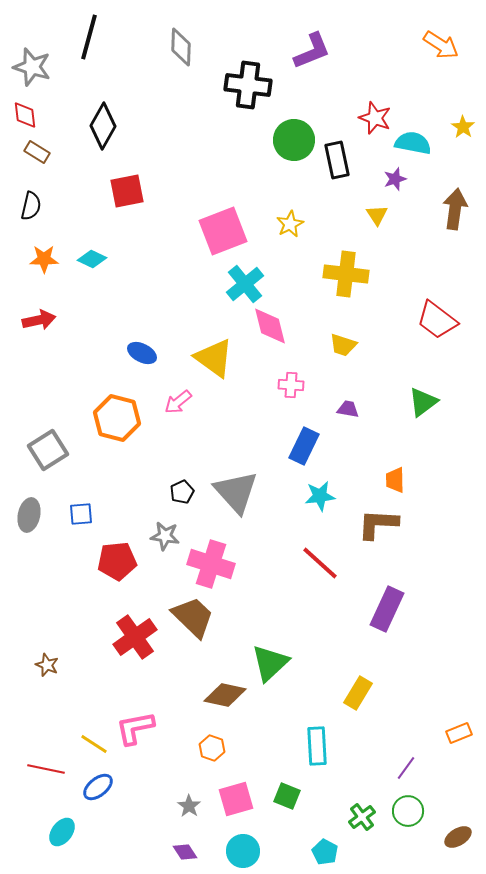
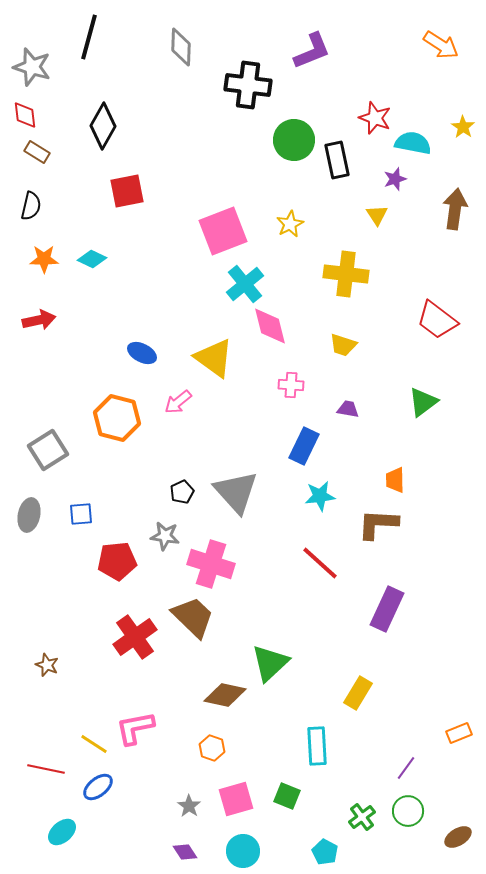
cyan ellipse at (62, 832): rotated 12 degrees clockwise
